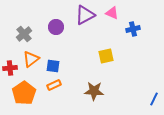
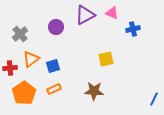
gray cross: moved 4 px left
yellow square: moved 3 px down
blue square: rotated 24 degrees counterclockwise
orange rectangle: moved 4 px down
